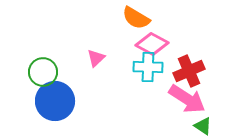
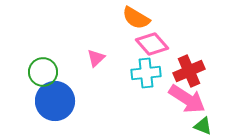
pink diamond: rotated 20 degrees clockwise
cyan cross: moved 2 px left, 6 px down; rotated 8 degrees counterclockwise
green triangle: rotated 12 degrees counterclockwise
